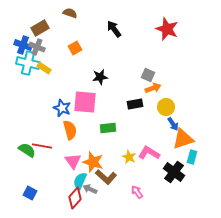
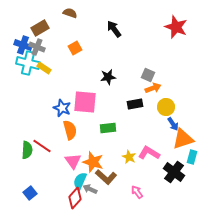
red star: moved 9 px right, 2 px up
black star: moved 8 px right
red line: rotated 24 degrees clockwise
green semicircle: rotated 60 degrees clockwise
blue square: rotated 24 degrees clockwise
